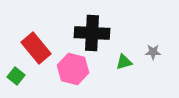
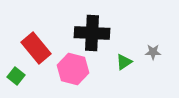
green triangle: rotated 18 degrees counterclockwise
